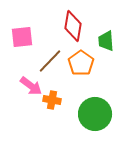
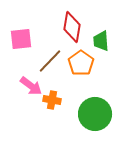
red diamond: moved 1 px left, 1 px down
pink square: moved 1 px left, 2 px down
green trapezoid: moved 5 px left
